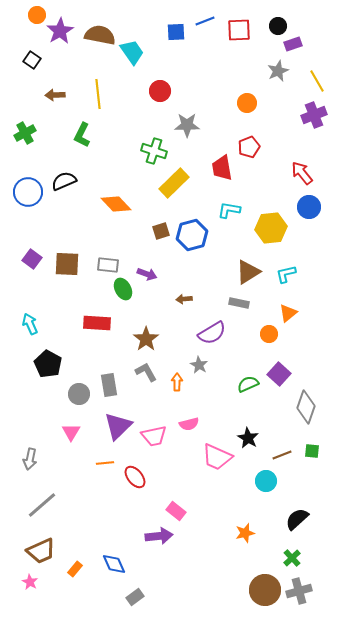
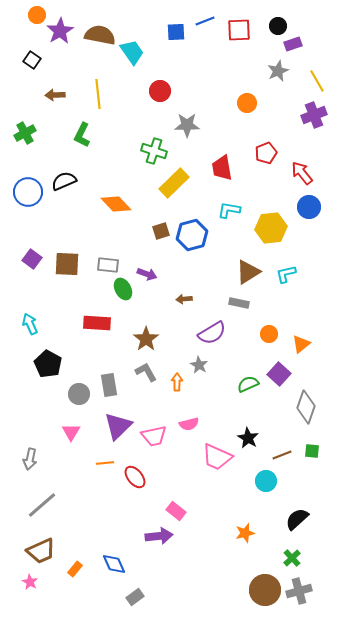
red pentagon at (249, 147): moved 17 px right, 6 px down
orange triangle at (288, 313): moved 13 px right, 31 px down
